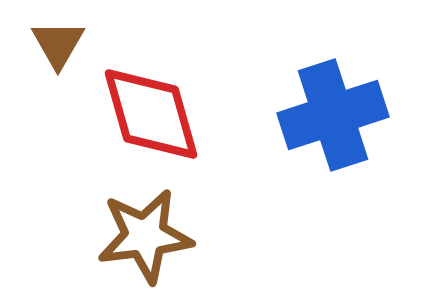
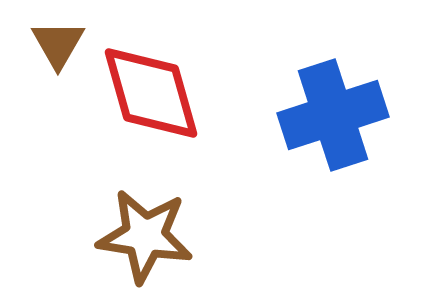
red diamond: moved 21 px up
brown star: rotated 16 degrees clockwise
